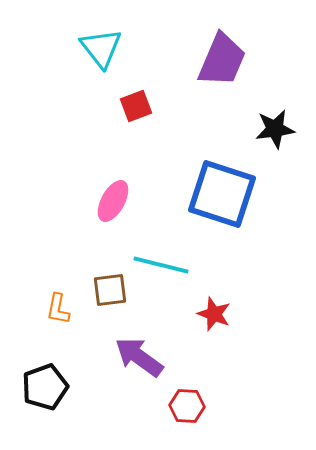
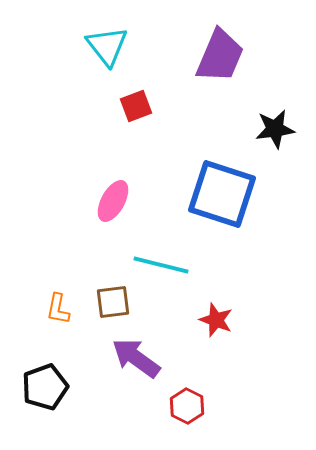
cyan triangle: moved 6 px right, 2 px up
purple trapezoid: moved 2 px left, 4 px up
brown square: moved 3 px right, 12 px down
red star: moved 2 px right, 6 px down
purple arrow: moved 3 px left, 1 px down
red hexagon: rotated 24 degrees clockwise
